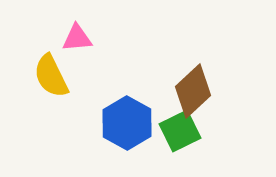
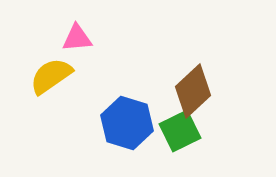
yellow semicircle: rotated 81 degrees clockwise
blue hexagon: rotated 12 degrees counterclockwise
